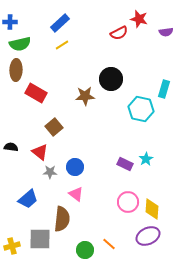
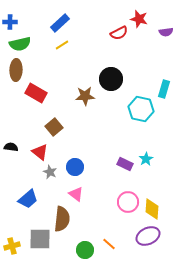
gray star: rotated 24 degrees clockwise
